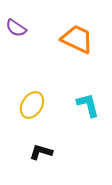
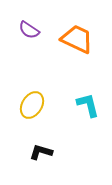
purple semicircle: moved 13 px right, 2 px down
